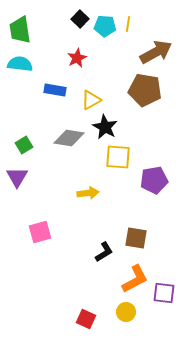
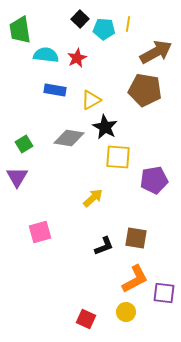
cyan pentagon: moved 1 px left, 3 px down
cyan semicircle: moved 26 px right, 9 px up
green square: moved 1 px up
yellow arrow: moved 5 px right, 5 px down; rotated 35 degrees counterclockwise
black L-shape: moved 6 px up; rotated 10 degrees clockwise
